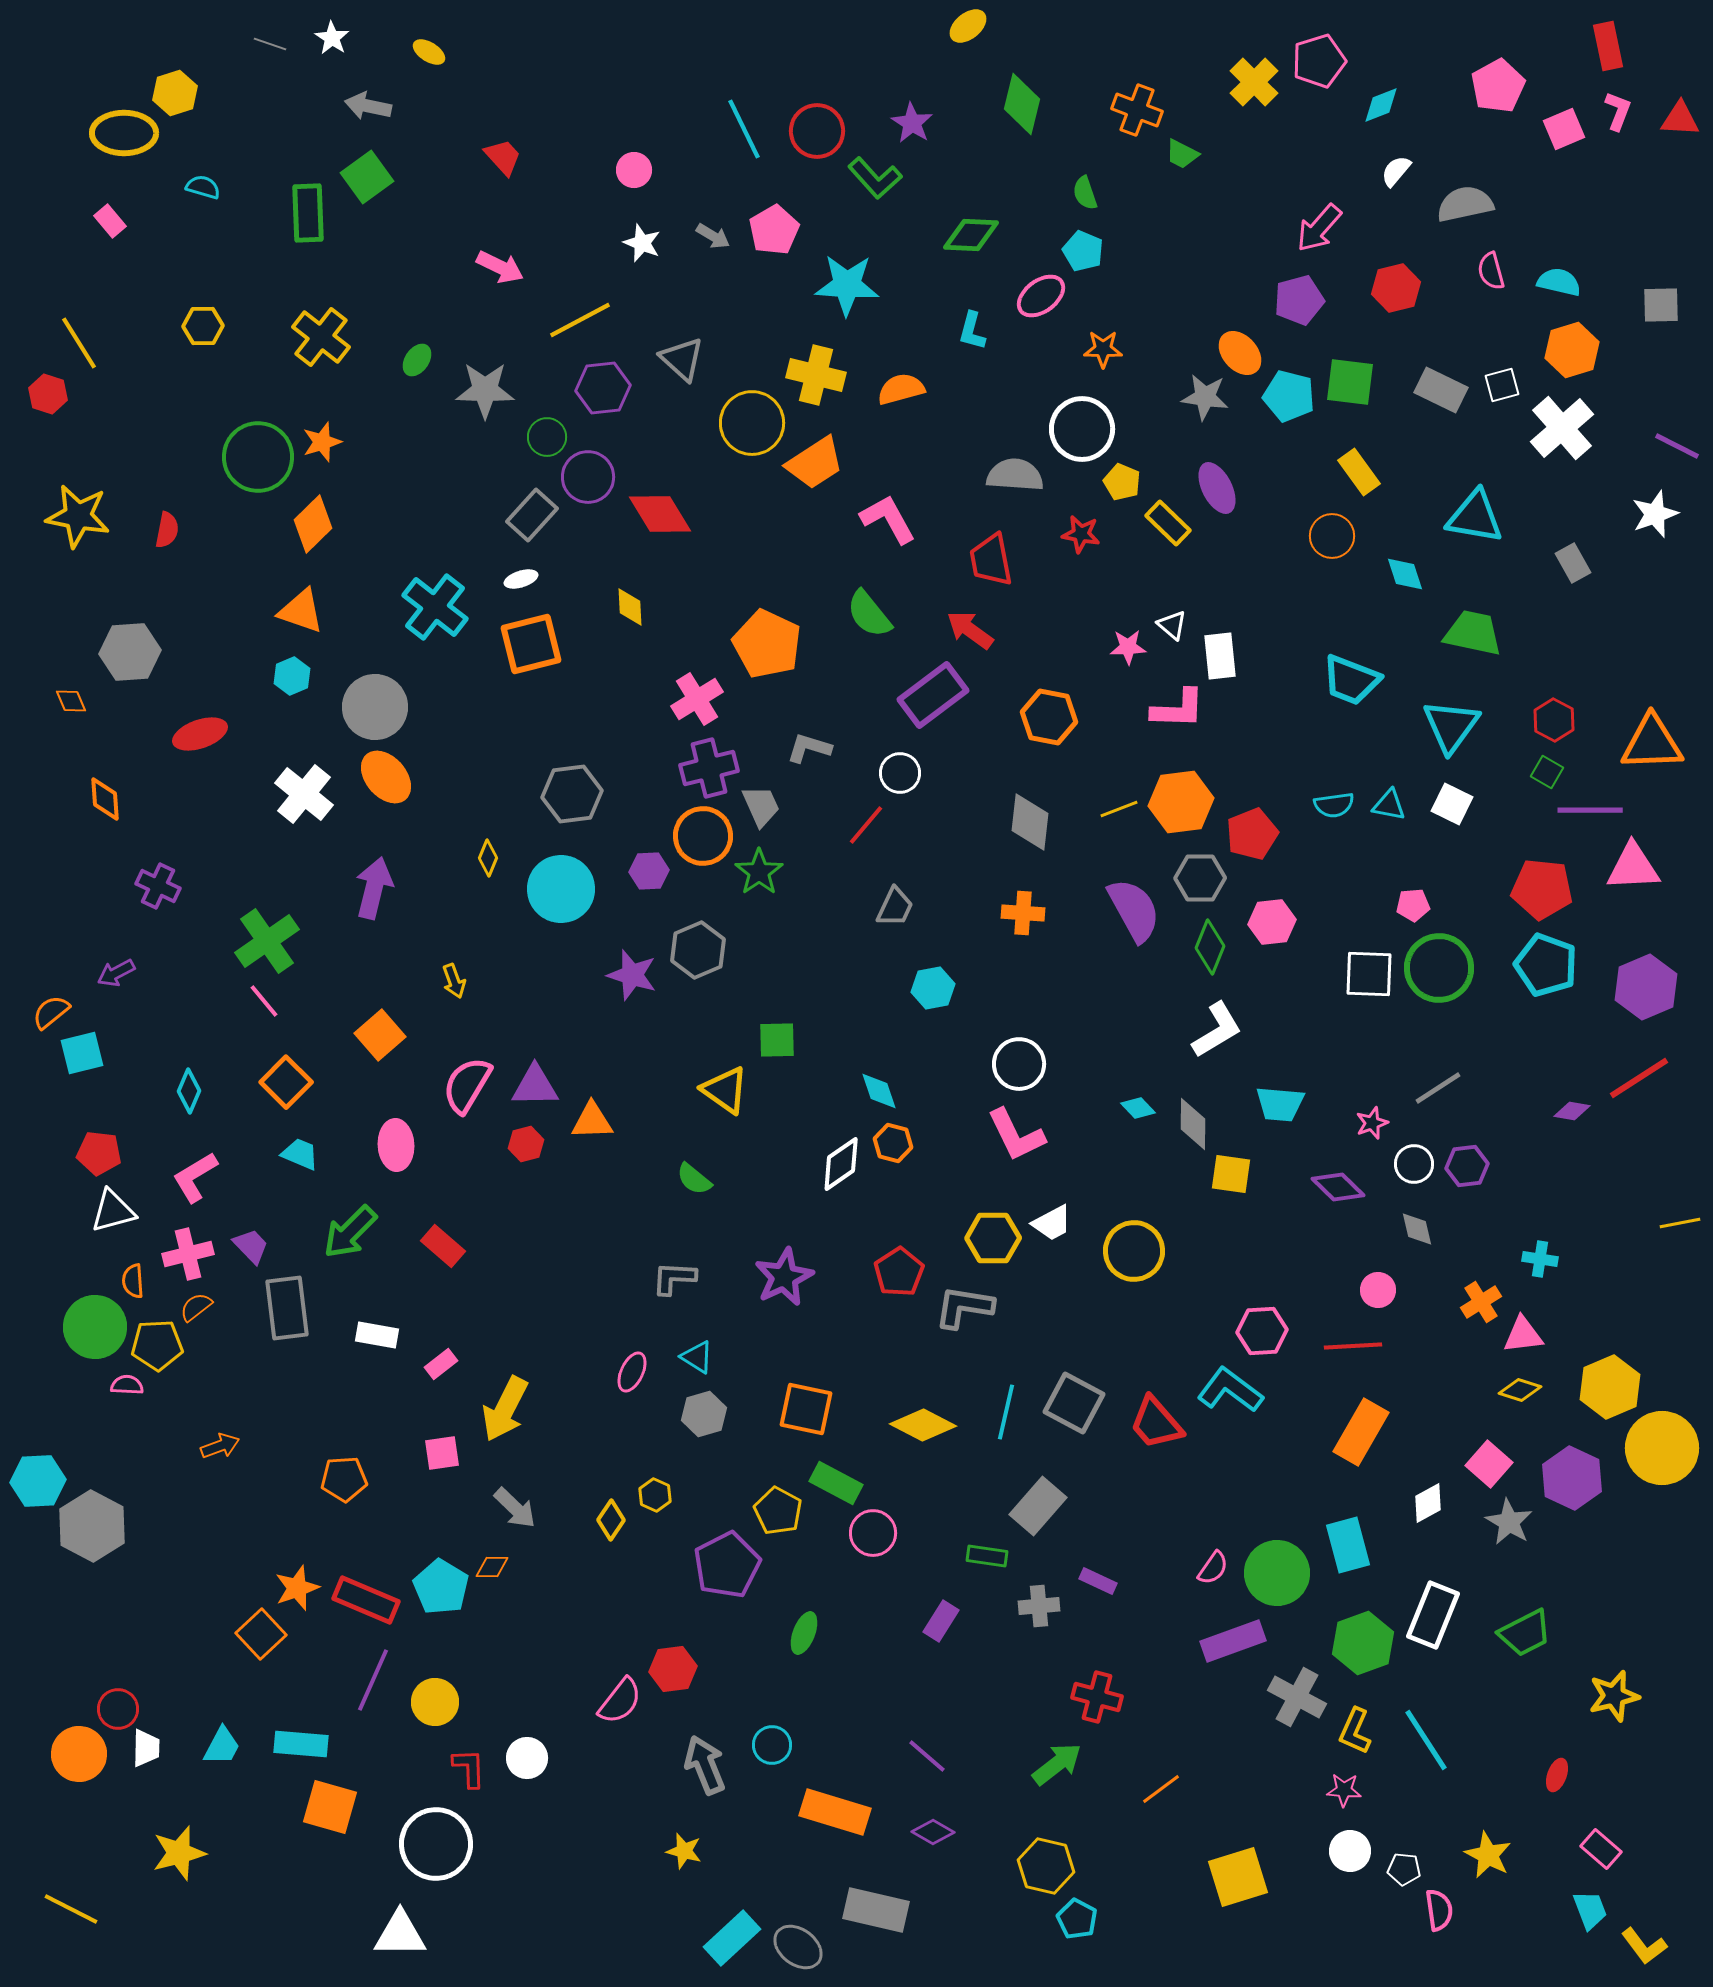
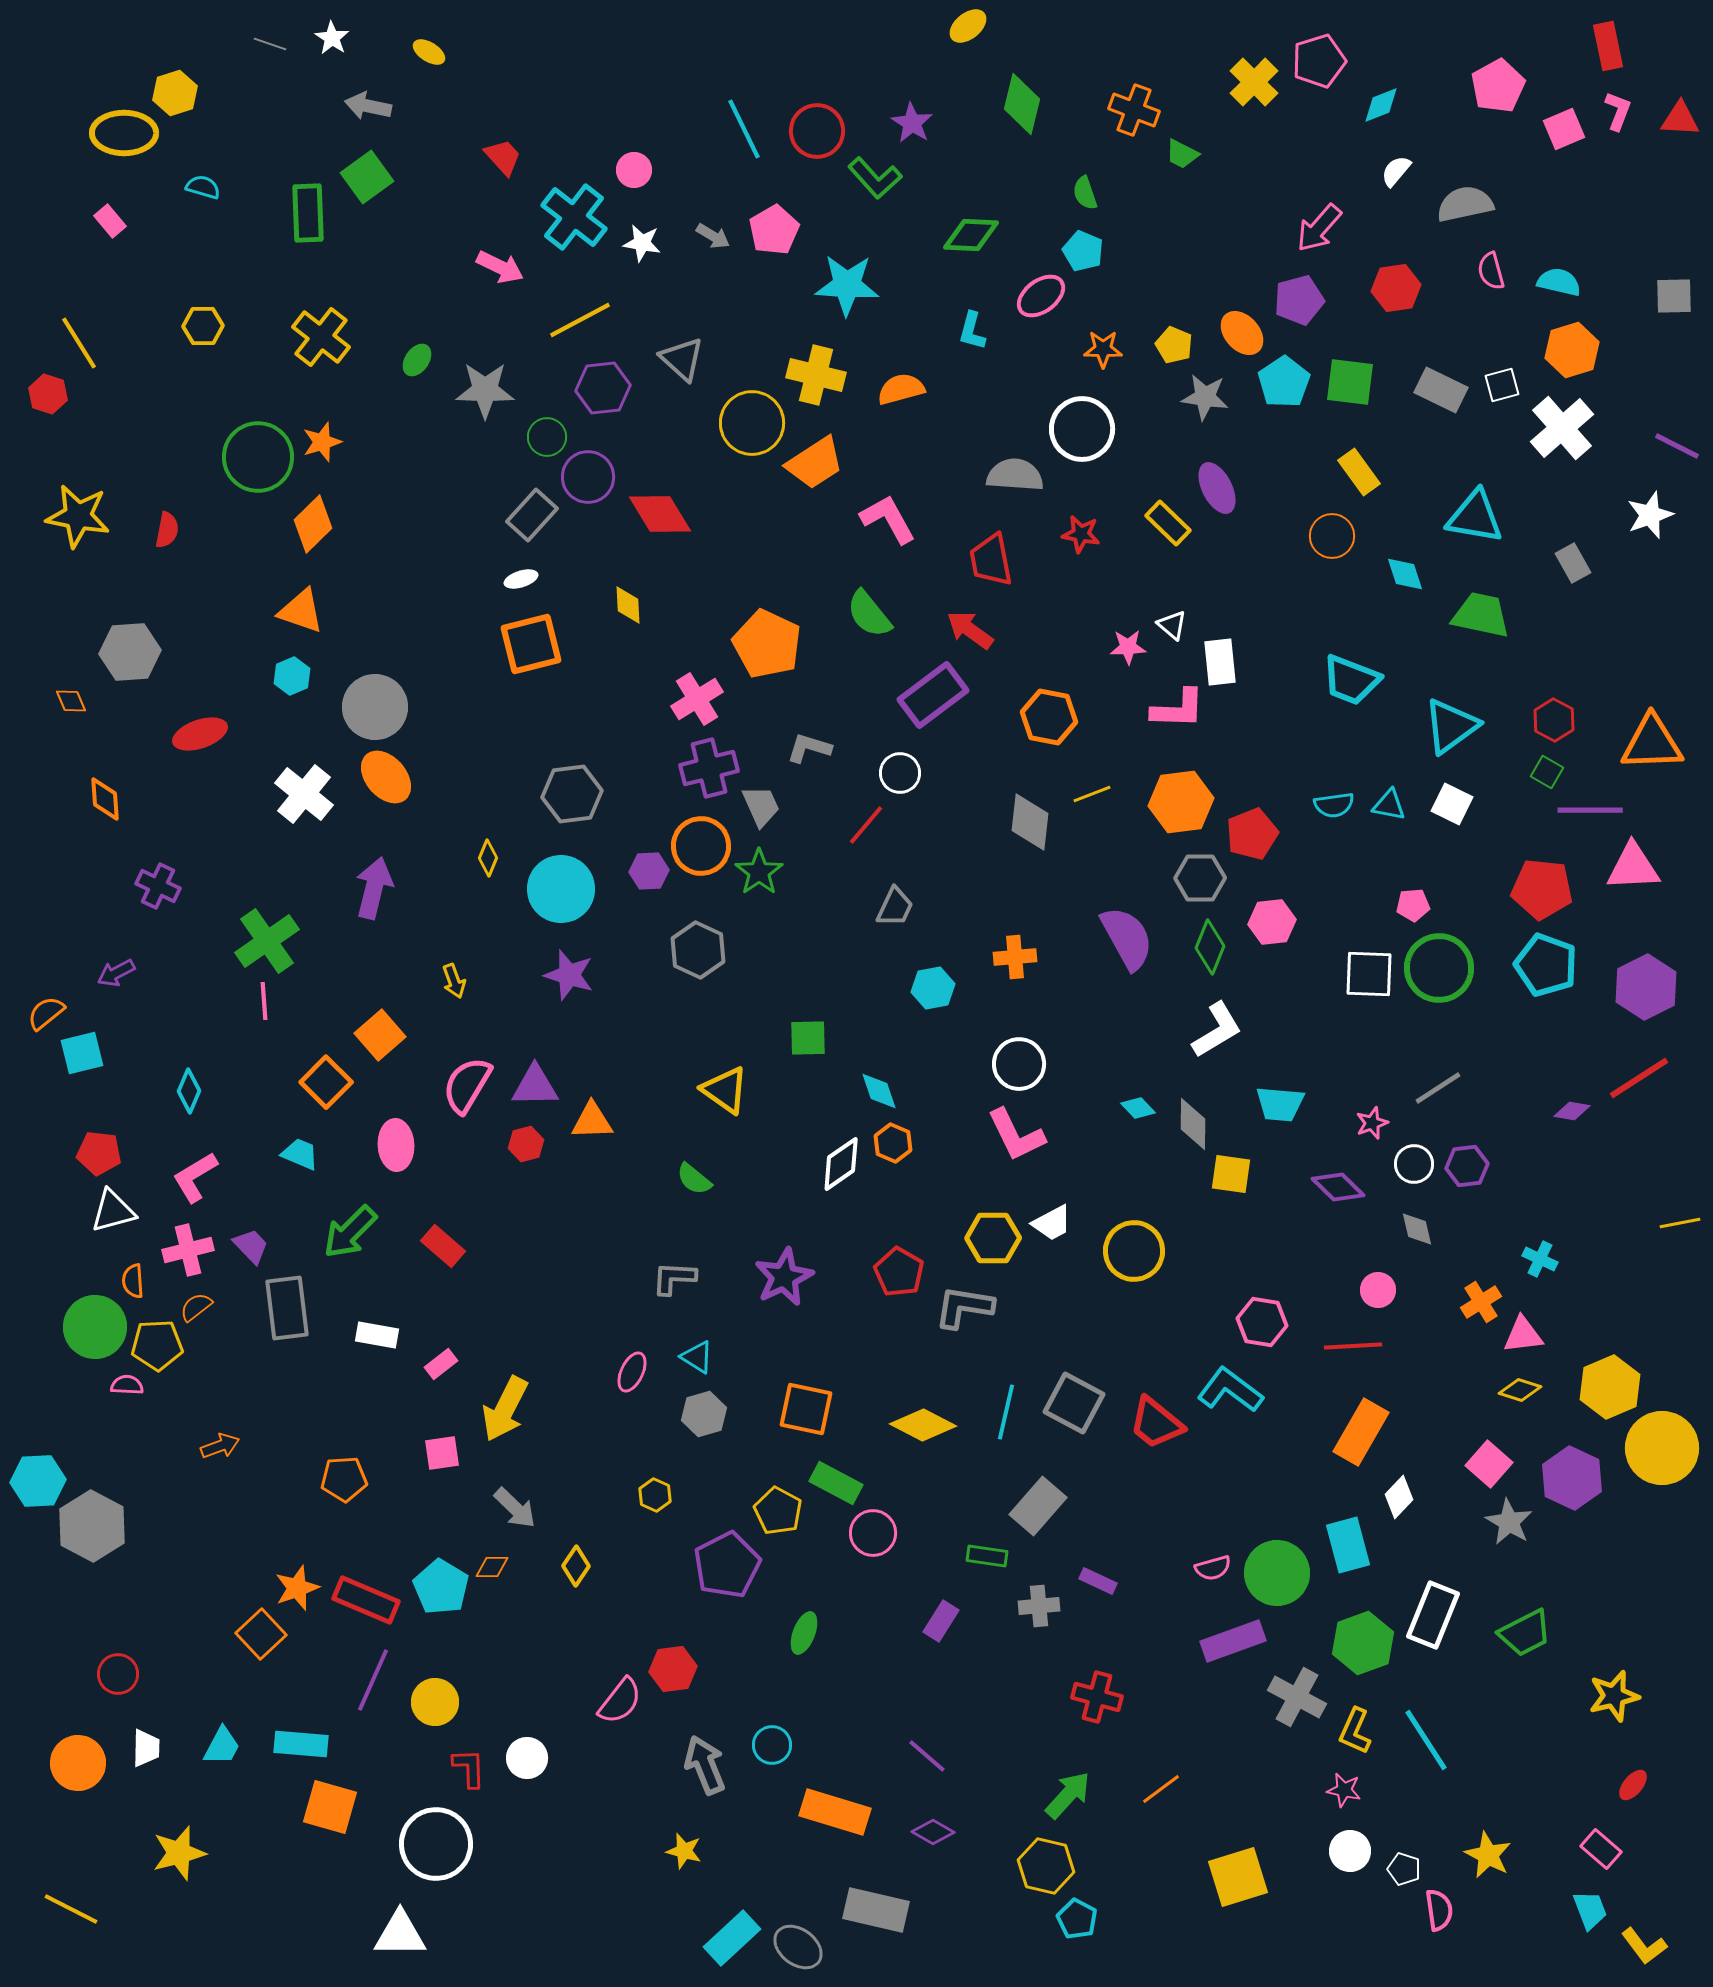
orange cross at (1137, 110): moved 3 px left
white star at (642, 243): rotated 12 degrees counterclockwise
red hexagon at (1396, 288): rotated 6 degrees clockwise
gray square at (1661, 305): moved 13 px right, 9 px up
orange ellipse at (1240, 353): moved 2 px right, 20 px up
cyan pentagon at (1289, 396): moved 5 px left, 14 px up; rotated 24 degrees clockwise
yellow pentagon at (1122, 482): moved 52 px right, 137 px up
white star at (1655, 514): moved 5 px left, 1 px down
cyan cross at (435, 607): moved 139 px right, 390 px up
yellow diamond at (630, 607): moved 2 px left, 2 px up
green trapezoid at (1473, 633): moved 8 px right, 18 px up
white rectangle at (1220, 656): moved 6 px down
cyan triangle at (1451, 726): rotated 18 degrees clockwise
yellow line at (1119, 809): moved 27 px left, 15 px up
orange circle at (703, 836): moved 2 px left, 10 px down
purple semicircle at (1134, 910): moved 7 px left, 28 px down
orange cross at (1023, 913): moved 8 px left, 44 px down; rotated 9 degrees counterclockwise
gray hexagon at (698, 950): rotated 12 degrees counterclockwise
purple star at (632, 975): moved 63 px left
purple hexagon at (1646, 987): rotated 4 degrees counterclockwise
pink line at (264, 1001): rotated 36 degrees clockwise
orange semicircle at (51, 1012): moved 5 px left, 1 px down
green square at (777, 1040): moved 31 px right, 2 px up
orange square at (286, 1082): moved 40 px right
orange hexagon at (893, 1143): rotated 9 degrees clockwise
pink cross at (188, 1254): moved 4 px up
cyan cross at (1540, 1259): rotated 16 degrees clockwise
red pentagon at (899, 1272): rotated 9 degrees counterclockwise
pink hexagon at (1262, 1331): moved 9 px up; rotated 12 degrees clockwise
red trapezoid at (1156, 1423): rotated 10 degrees counterclockwise
white diamond at (1428, 1503): moved 29 px left, 6 px up; rotated 18 degrees counterclockwise
yellow diamond at (611, 1520): moved 35 px left, 46 px down
pink semicircle at (1213, 1568): rotated 39 degrees clockwise
red circle at (118, 1709): moved 35 px up
orange circle at (79, 1754): moved 1 px left, 9 px down
green arrow at (1057, 1764): moved 11 px right, 31 px down; rotated 10 degrees counterclockwise
red ellipse at (1557, 1775): moved 76 px right, 10 px down; rotated 20 degrees clockwise
pink star at (1344, 1790): rotated 8 degrees clockwise
white pentagon at (1404, 1869): rotated 12 degrees clockwise
